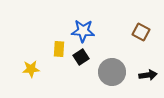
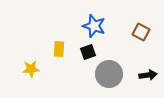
blue star: moved 11 px right, 5 px up; rotated 15 degrees clockwise
black square: moved 7 px right, 5 px up; rotated 14 degrees clockwise
gray circle: moved 3 px left, 2 px down
